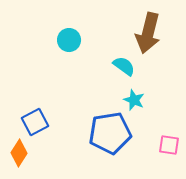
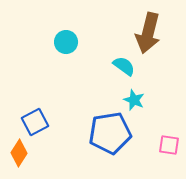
cyan circle: moved 3 px left, 2 px down
